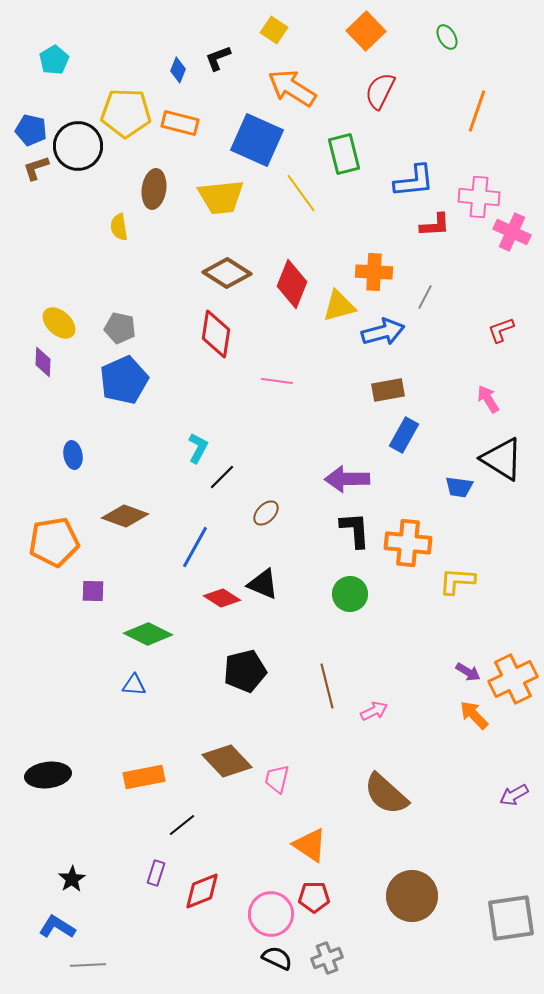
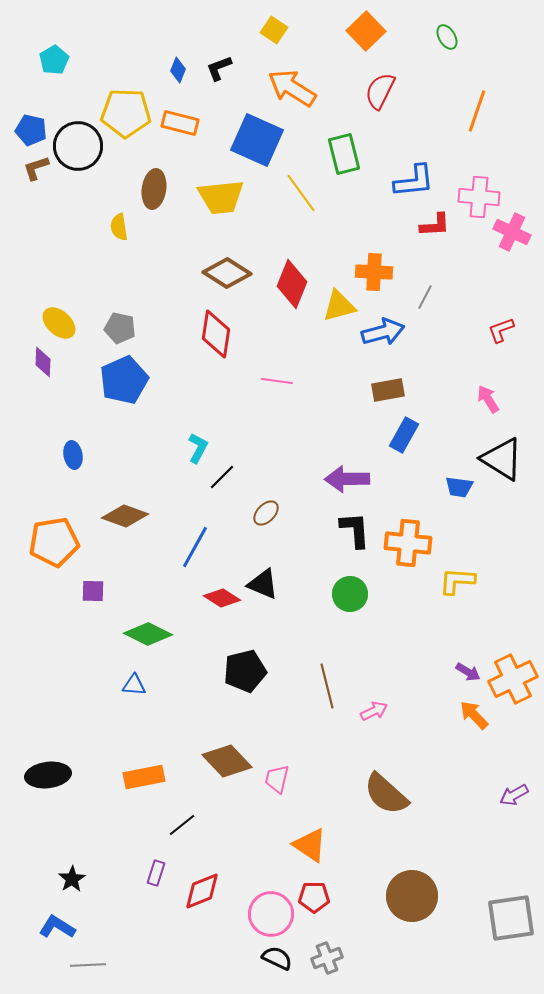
black L-shape at (218, 58): moved 1 px right, 10 px down
